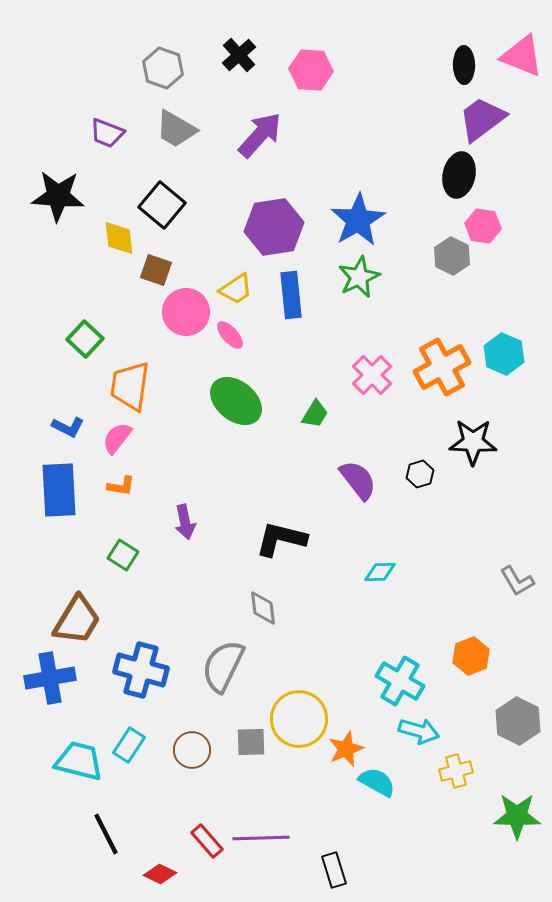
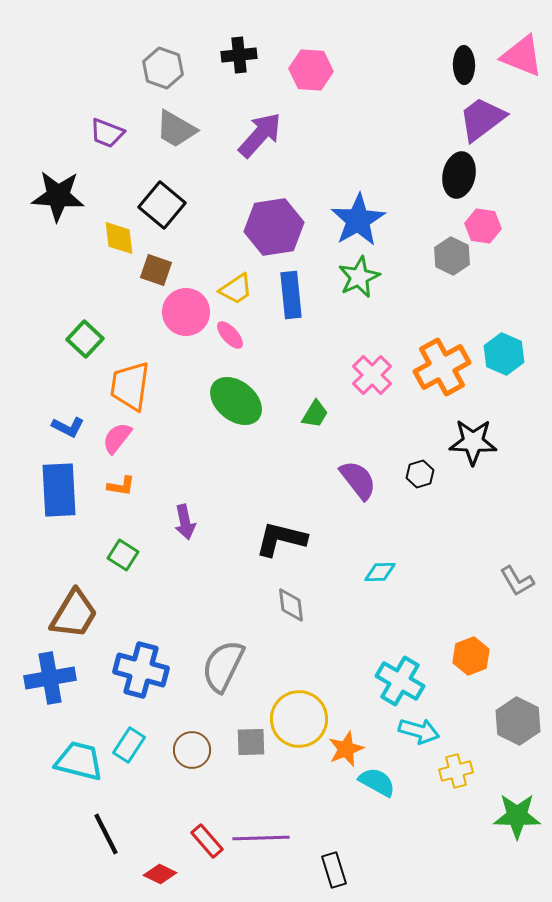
black cross at (239, 55): rotated 36 degrees clockwise
gray diamond at (263, 608): moved 28 px right, 3 px up
brown trapezoid at (77, 620): moved 3 px left, 6 px up
